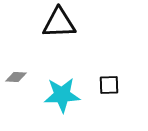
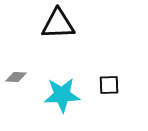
black triangle: moved 1 px left, 1 px down
